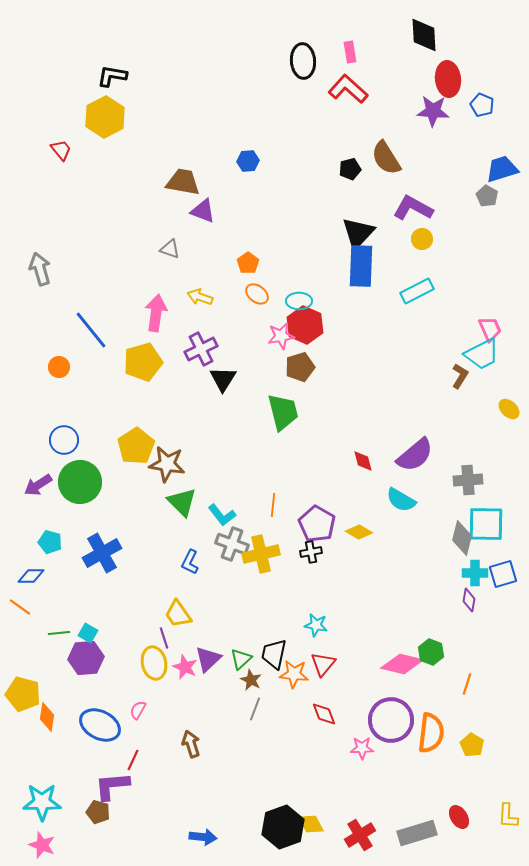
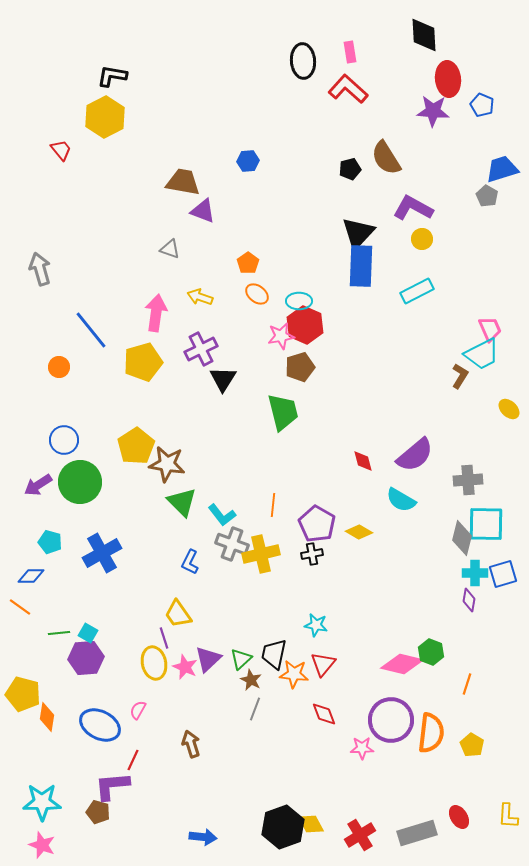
black cross at (311, 552): moved 1 px right, 2 px down
